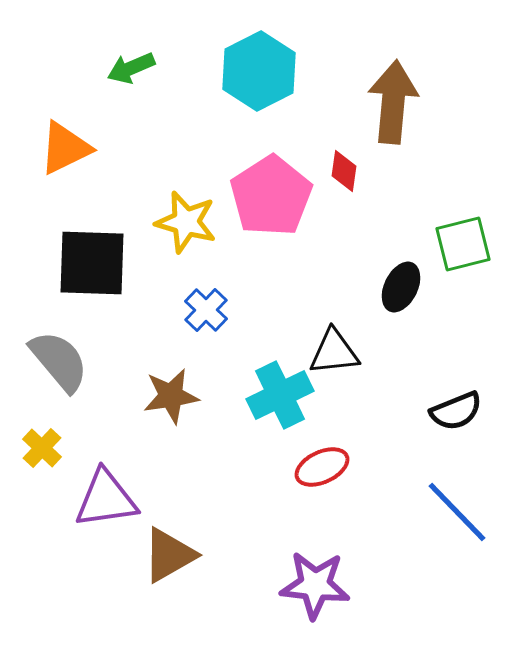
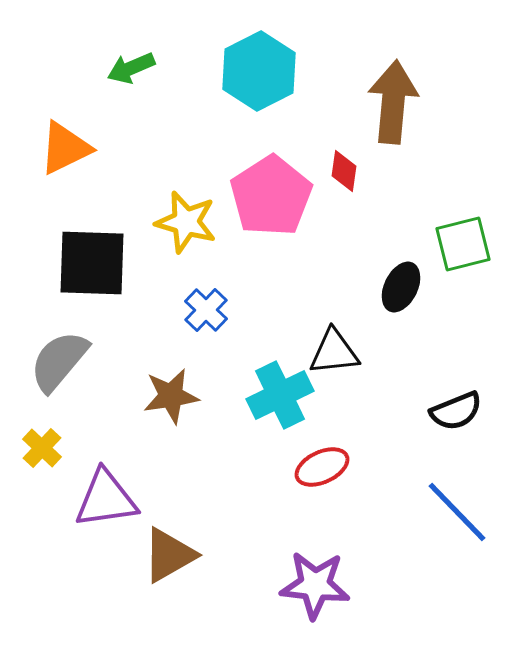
gray semicircle: rotated 100 degrees counterclockwise
